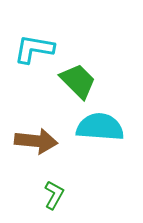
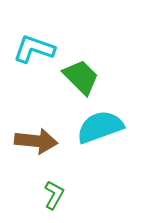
cyan L-shape: rotated 9 degrees clockwise
green trapezoid: moved 3 px right, 4 px up
cyan semicircle: rotated 24 degrees counterclockwise
